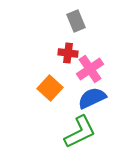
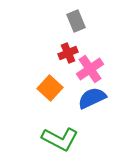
red cross: rotated 30 degrees counterclockwise
green L-shape: moved 20 px left, 7 px down; rotated 54 degrees clockwise
